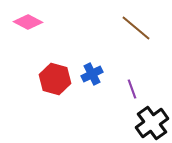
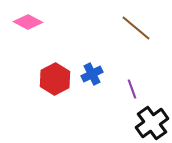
red hexagon: rotated 16 degrees clockwise
